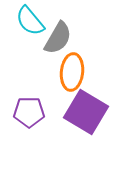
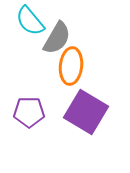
gray semicircle: moved 1 px left
orange ellipse: moved 1 px left, 6 px up
